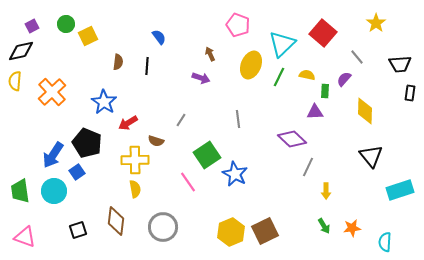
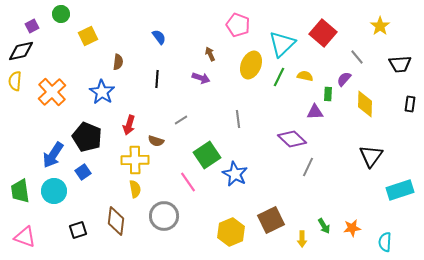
yellow star at (376, 23): moved 4 px right, 3 px down
green circle at (66, 24): moved 5 px left, 10 px up
black line at (147, 66): moved 10 px right, 13 px down
yellow semicircle at (307, 75): moved 2 px left, 1 px down
green rectangle at (325, 91): moved 3 px right, 3 px down
black rectangle at (410, 93): moved 11 px down
blue star at (104, 102): moved 2 px left, 10 px up
yellow diamond at (365, 111): moved 7 px up
gray line at (181, 120): rotated 24 degrees clockwise
red arrow at (128, 123): moved 1 px right, 2 px down; rotated 42 degrees counterclockwise
black pentagon at (87, 143): moved 6 px up
black triangle at (371, 156): rotated 15 degrees clockwise
blue square at (77, 172): moved 6 px right
yellow arrow at (326, 191): moved 24 px left, 48 px down
gray circle at (163, 227): moved 1 px right, 11 px up
brown square at (265, 231): moved 6 px right, 11 px up
